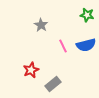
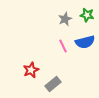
gray star: moved 24 px right, 6 px up; rotated 16 degrees clockwise
blue semicircle: moved 1 px left, 3 px up
